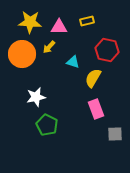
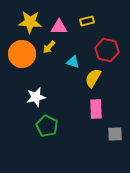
pink rectangle: rotated 18 degrees clockwise
green pentagon: moved 1 px down
